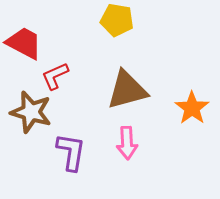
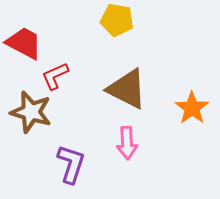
brown triangle: moved 1 px up; rotated 42 degrees clockwise
purple L-shape: moved 12 px down; rotated 9 degrees clockwise
